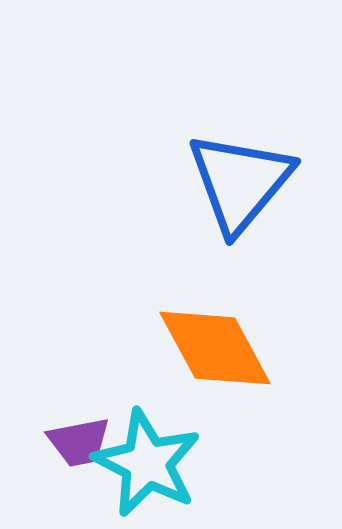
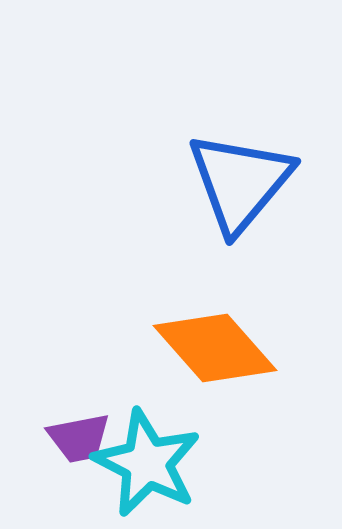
orange diamond: rotated 13 degrees counterclockwise
purple trapezoid: moved 4 px up
